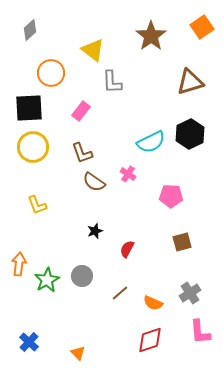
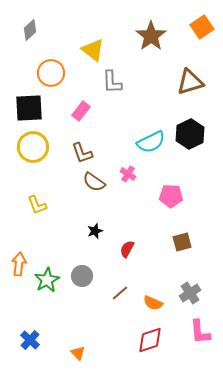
blue cross: moved 1 px right, 2 px up
